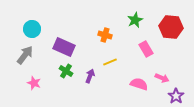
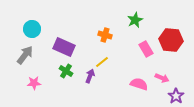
red hexagon: moved 13 px down
yellow line: moved 8 px left; rotated 16 degrees counterclockwise
pink star: rotated 24 degrees counterclockwise
